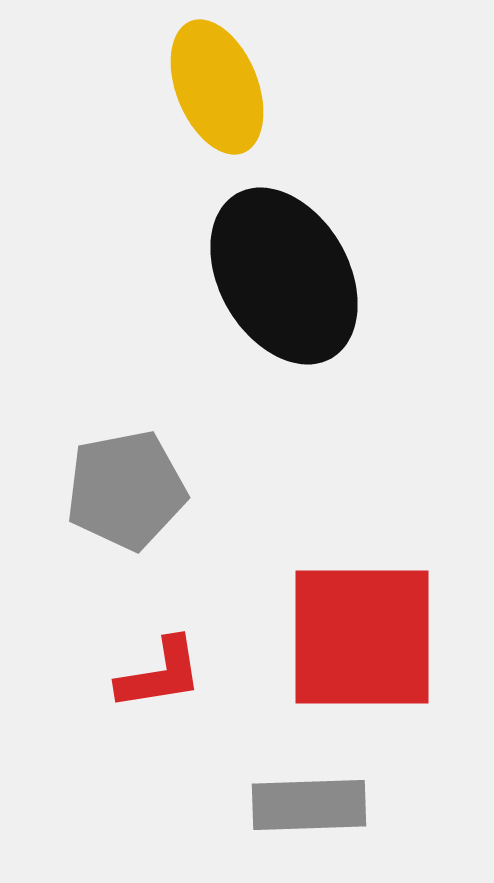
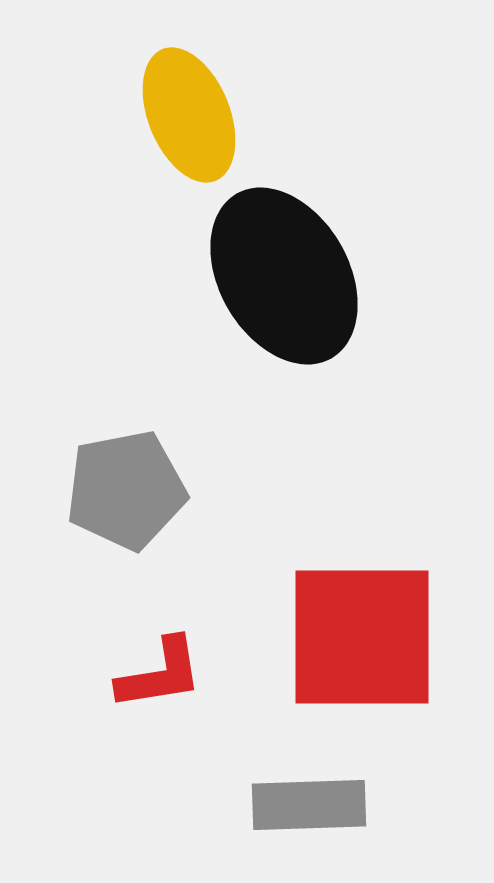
yellow ellipse: moved 28 px left, 28 px down
